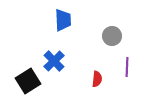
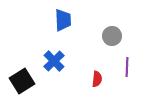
black square: moved 6 px left
